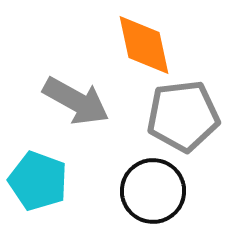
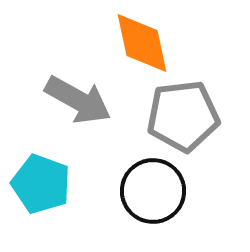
orange diamond: moved 2 px left, 2 px up
gray arrow: moved 2 px right, 1 px up
cyan pentagon: moved 3 px right, 3 px down
